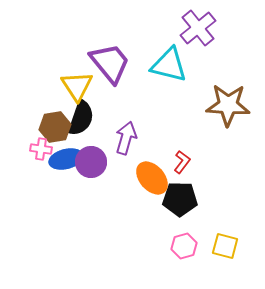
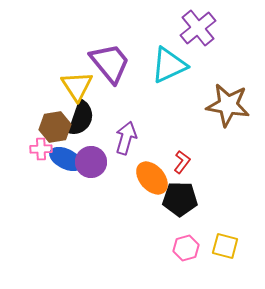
cyan triangle: rotated 39 degrees counterclockwise
brown star: rotated 6 degrees clockwise
pink cross: rotated 10 degrees counterclockwise
blue ellipse: rotated 40 degrees clockwise
pink hexagon: moved 2 px right, 2 px down
